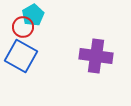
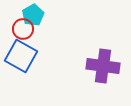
red circle: moved 2 px down
purple cross: moved 7 px right, 10 px down
